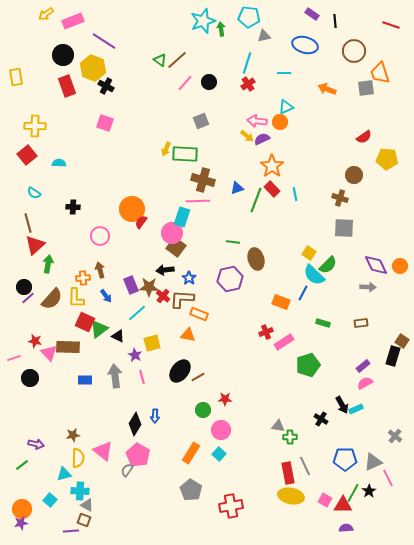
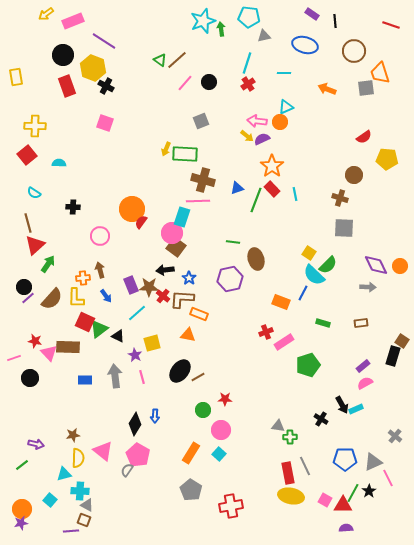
green arrow at (48, 264): rotated 24 degrees clockwise
